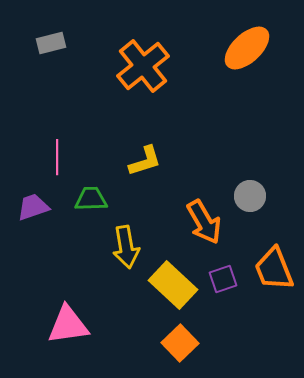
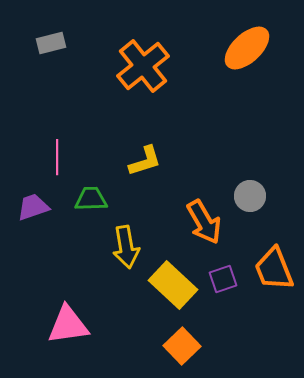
orange square: moved 2 px right, 3 px down
